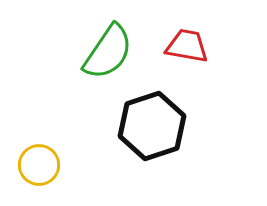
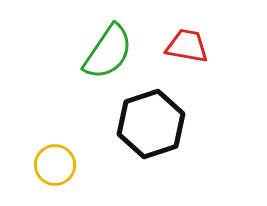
black hexagon: moved 1 px left, 2 px up
yellow circle: moved 16 px right
